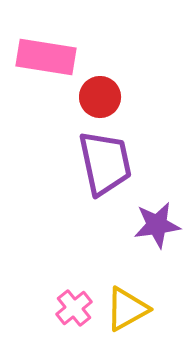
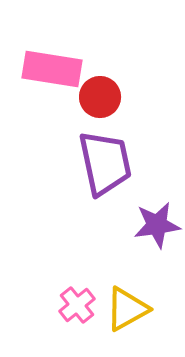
pink rectangle: moved 6 px right, 12 px down
pink cross: moved 3 px right, 3 px up
